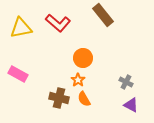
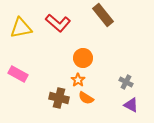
orange semicircle: moved 2 px right, 1 px up; rotated 28 degrees counterclockwise
